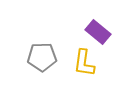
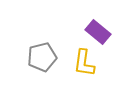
gray pentagon: rotated 12 degrees counterclockwise
